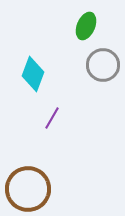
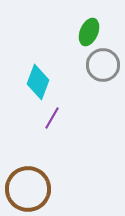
green ellipse: moved 3 px right, 6 px down
cyan diamond: moved 5 px right, 8 px down
